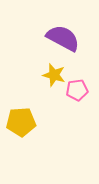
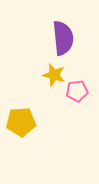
purple semicircle: rotated 56 degrees clockwise
pink pentagon: moved 1 px down
